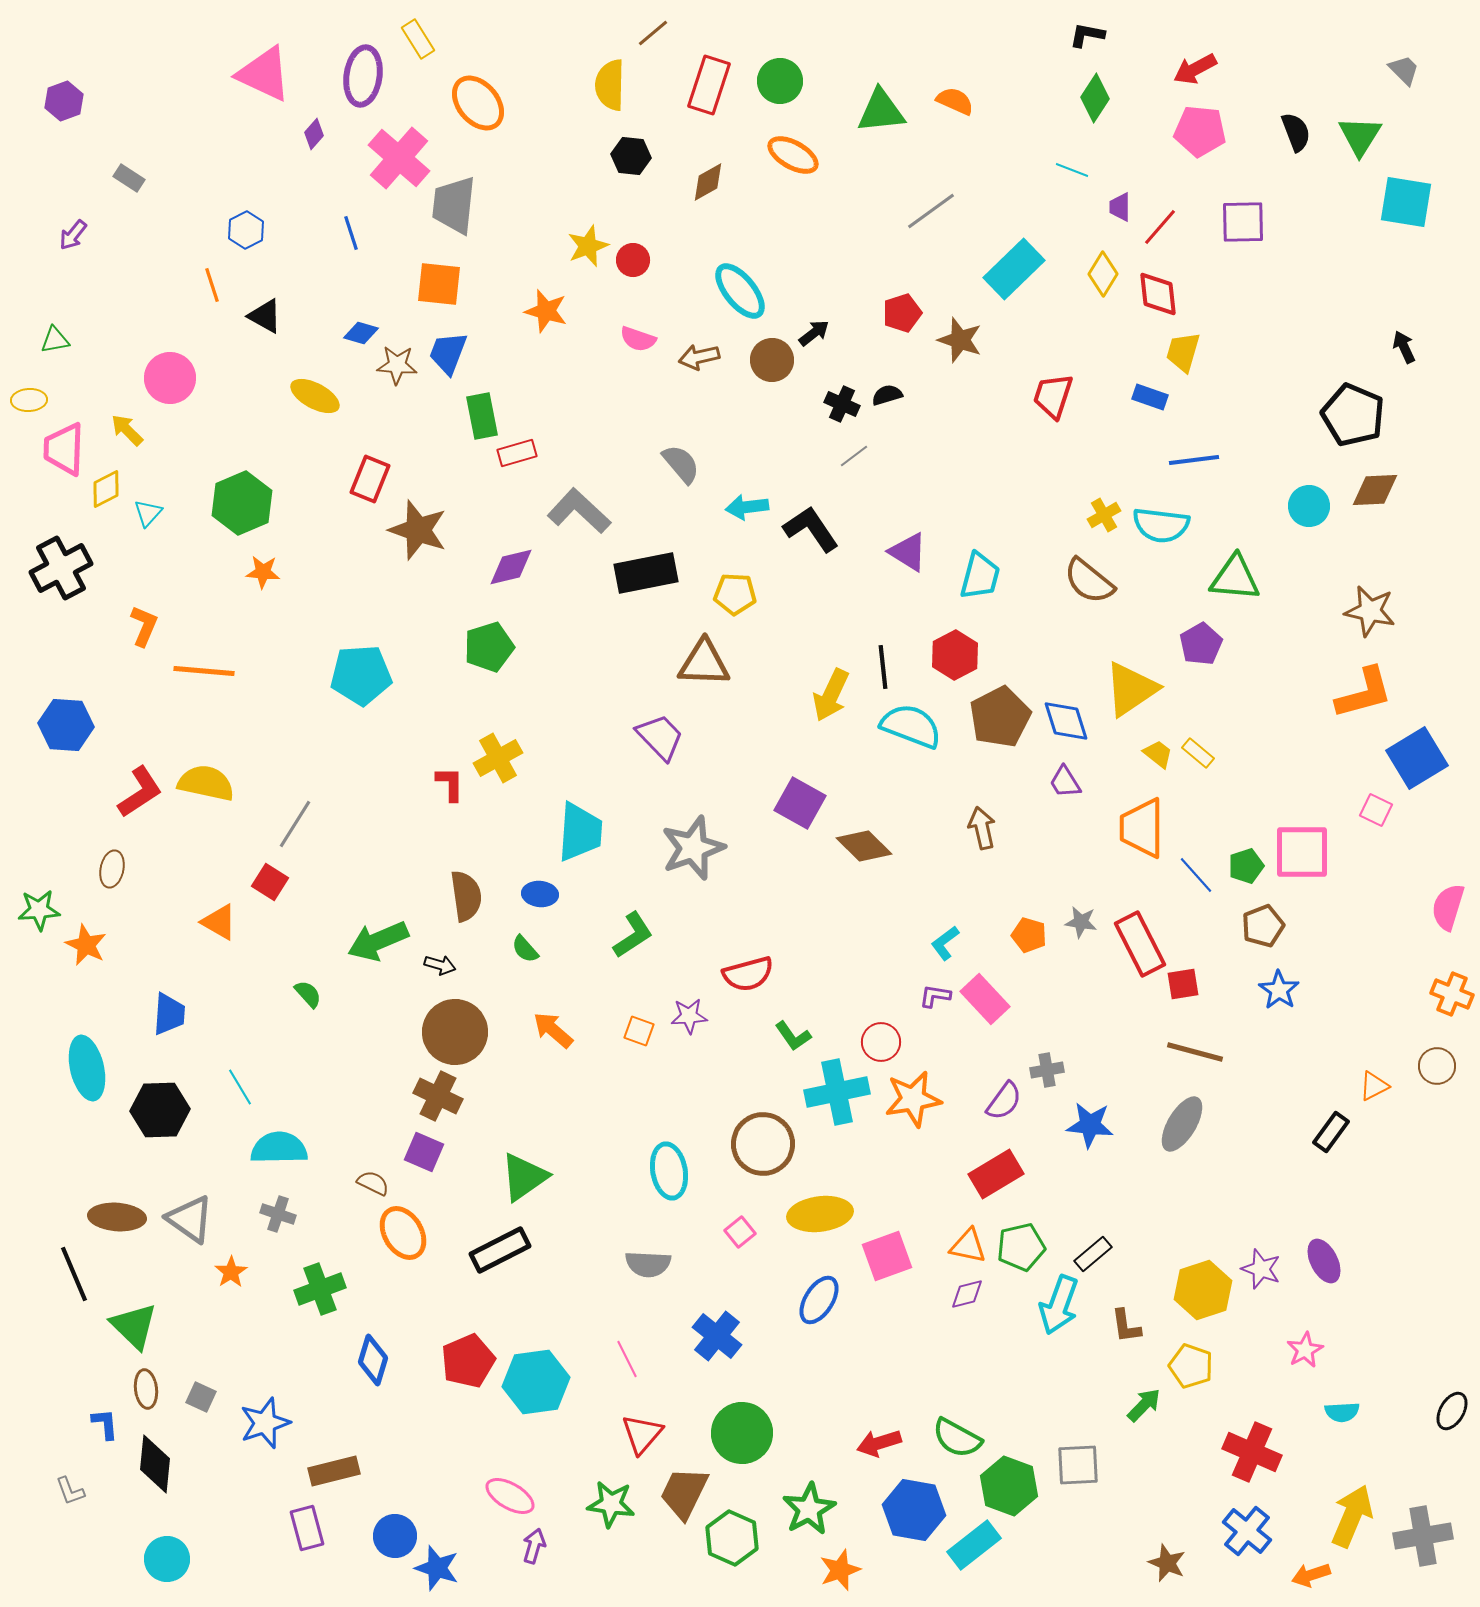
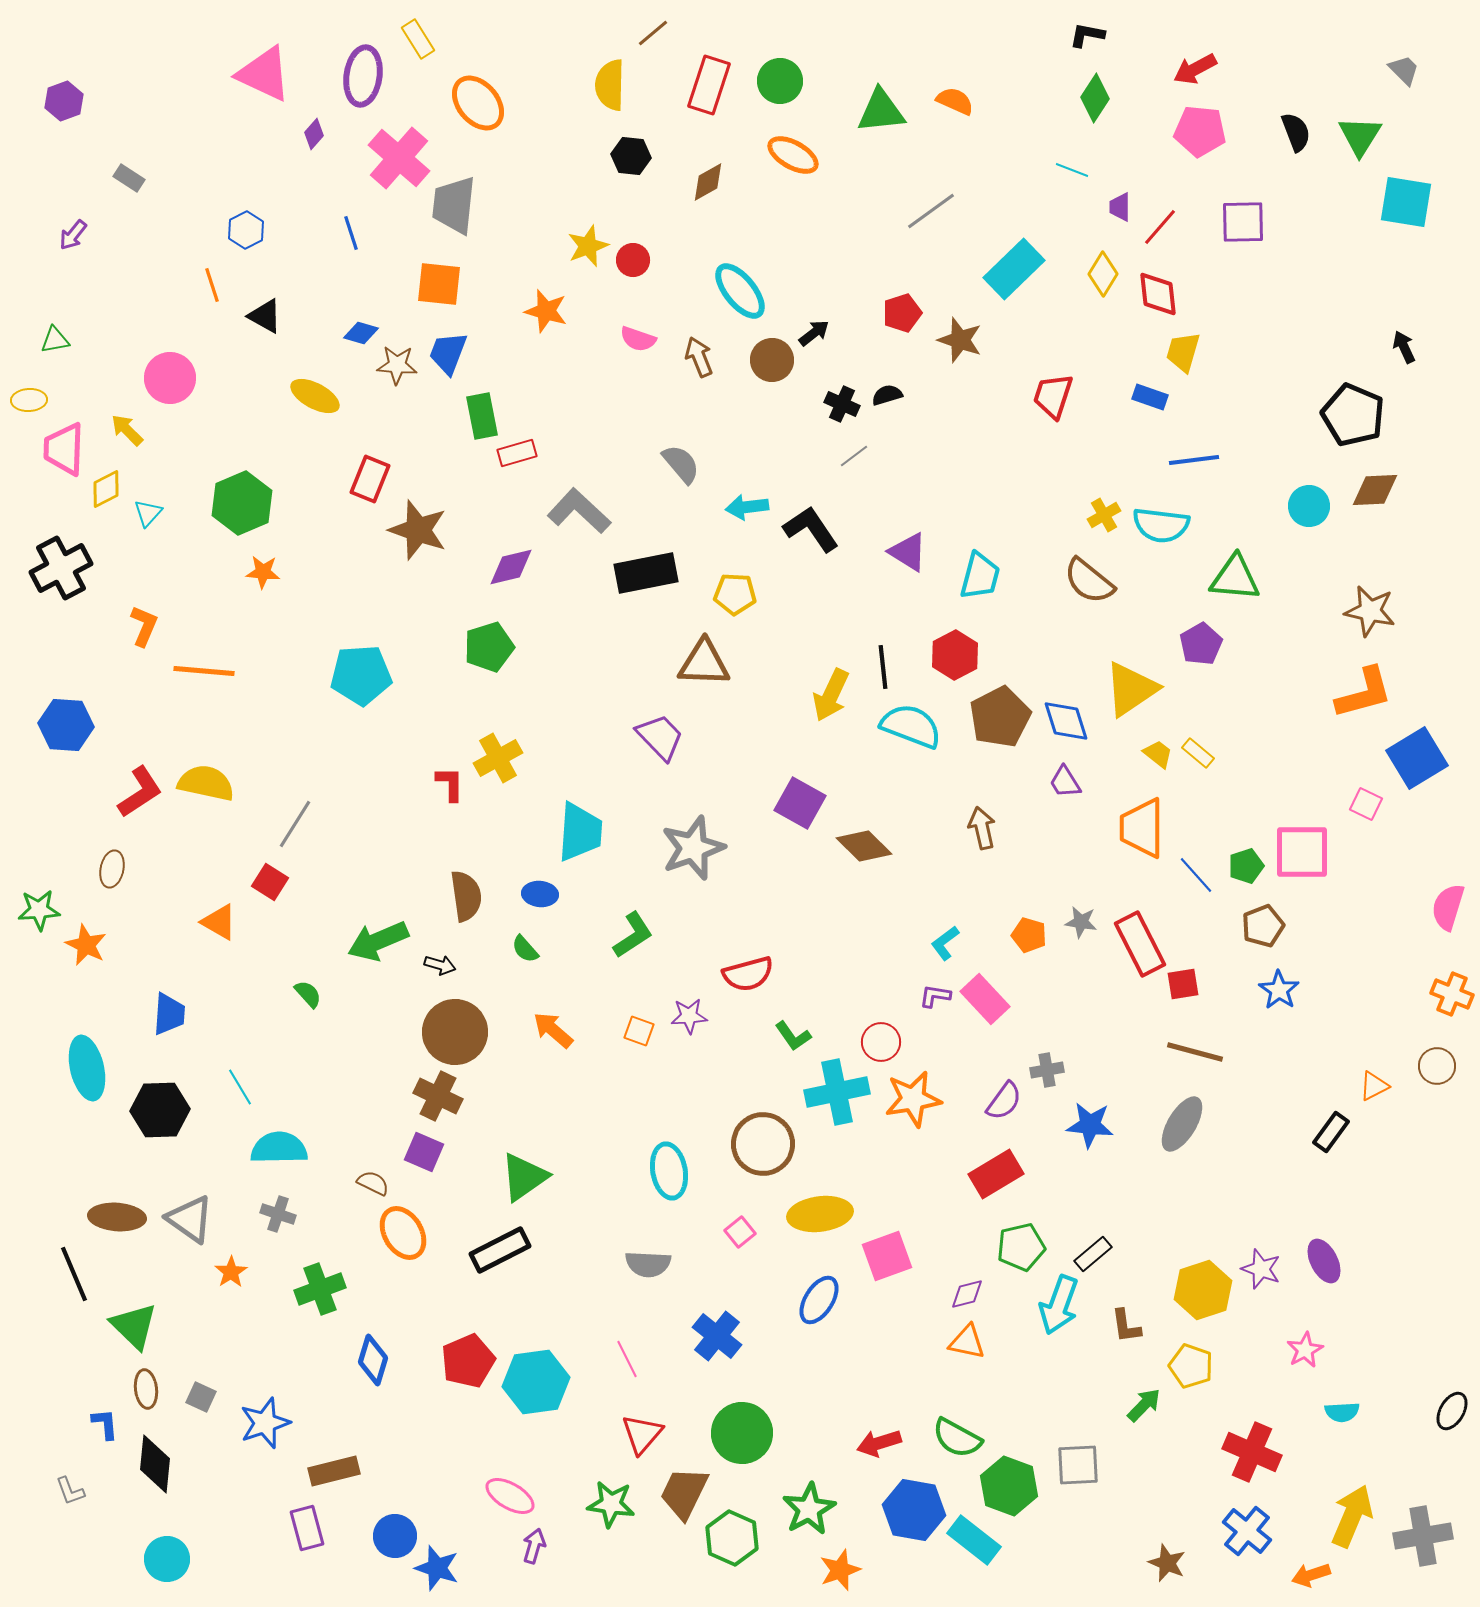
brown arrow at (699, 357): rotated 81 degrees clockwise
pink square at (1376, 810): moved 10 px left, 6 px up
orange triangle at (968, 1246): moved 1 px left, 96 px down
cyan rectangle at (974, 1545): moved 5 px up; rotated 76 degrees clockwise
